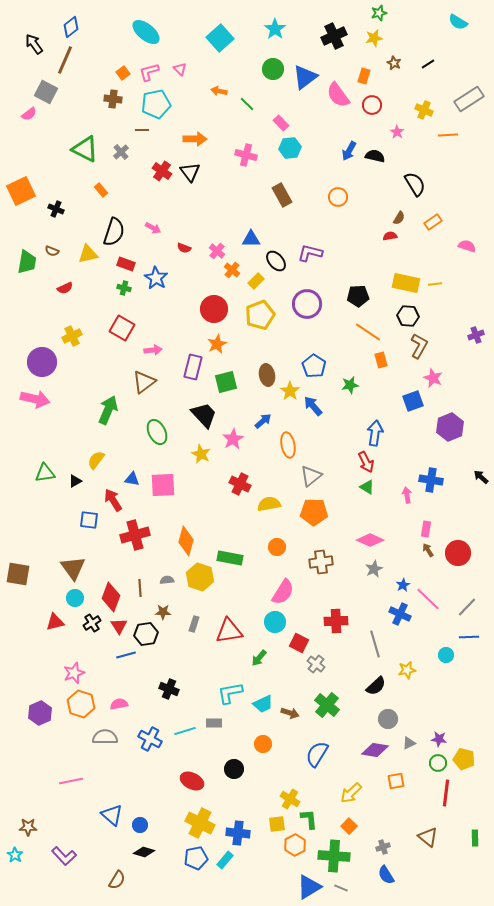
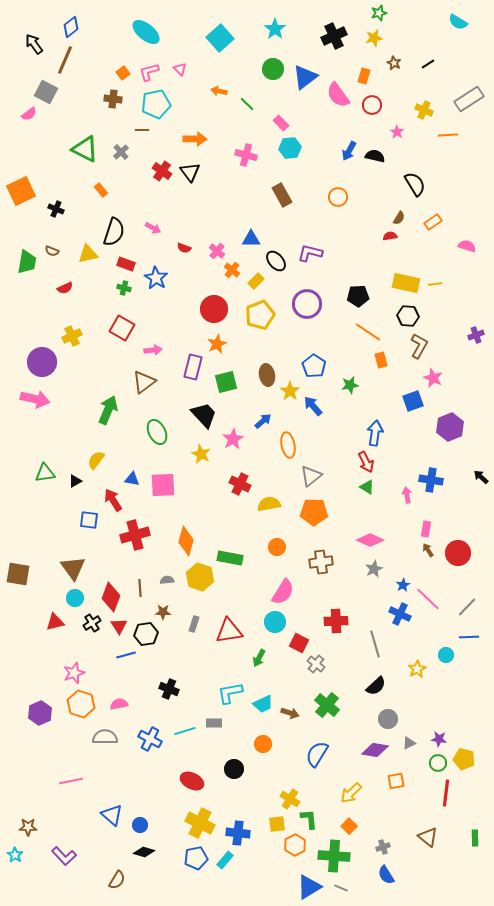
green arrow at (259, 658): rotated 12 degrees counterclockwise
yellow star at (407, 670): moved 10 px right, 1 px up; rotated 18 degrees counterclockwise
